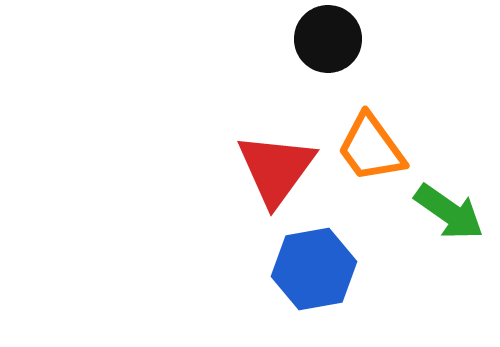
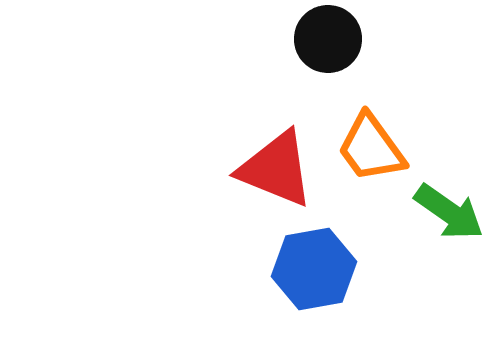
red triangle: rotated 44 degrees counterclockwise
